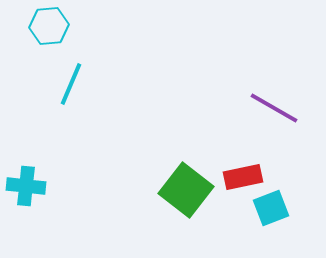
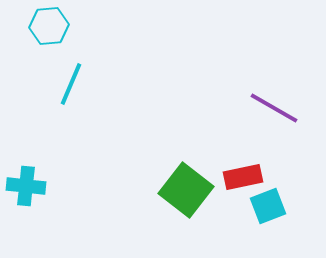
cyan square: moved 3 px left, 2 px up
